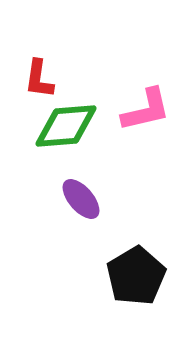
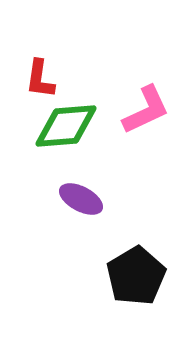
red L-shape: moved 1 px right
pink L-shape: rotated 12 degrees counterclockwise
purple ellipse: rotated 21 degrees counterclockwise
